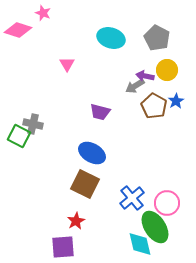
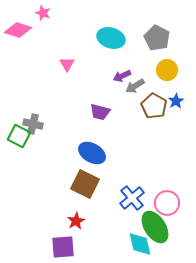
purple arrow: moved 23 px left; rotated 36 degrees counterclockwise
